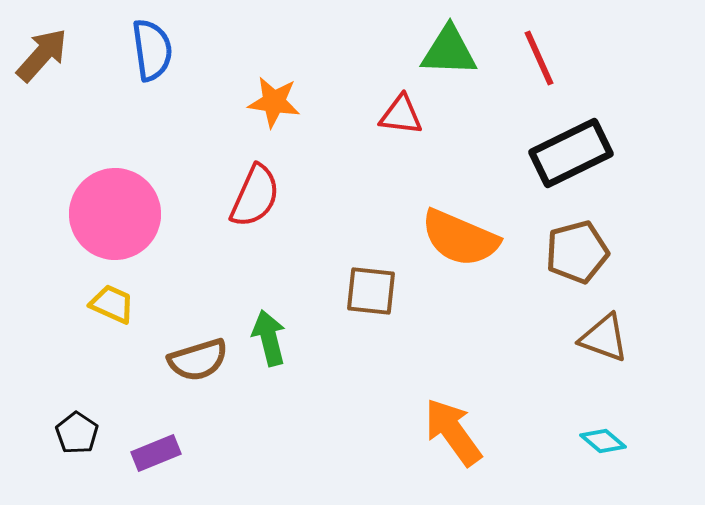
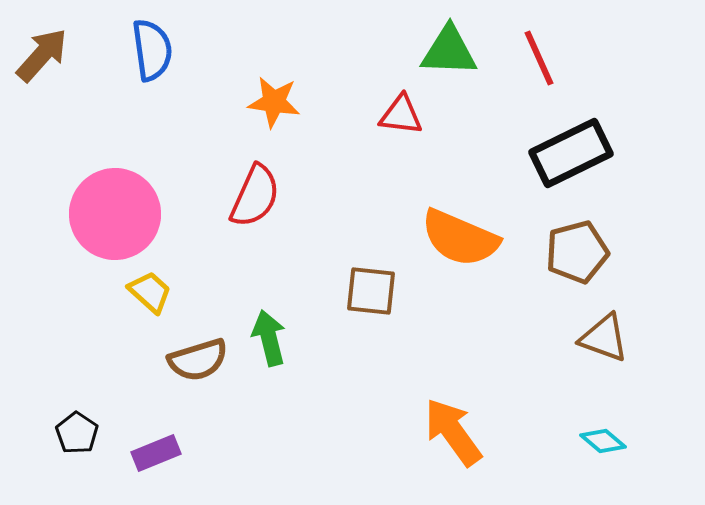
yellow trapezoid: moved 38 px right, 12 px up; rotated 18 degrees clockwise
